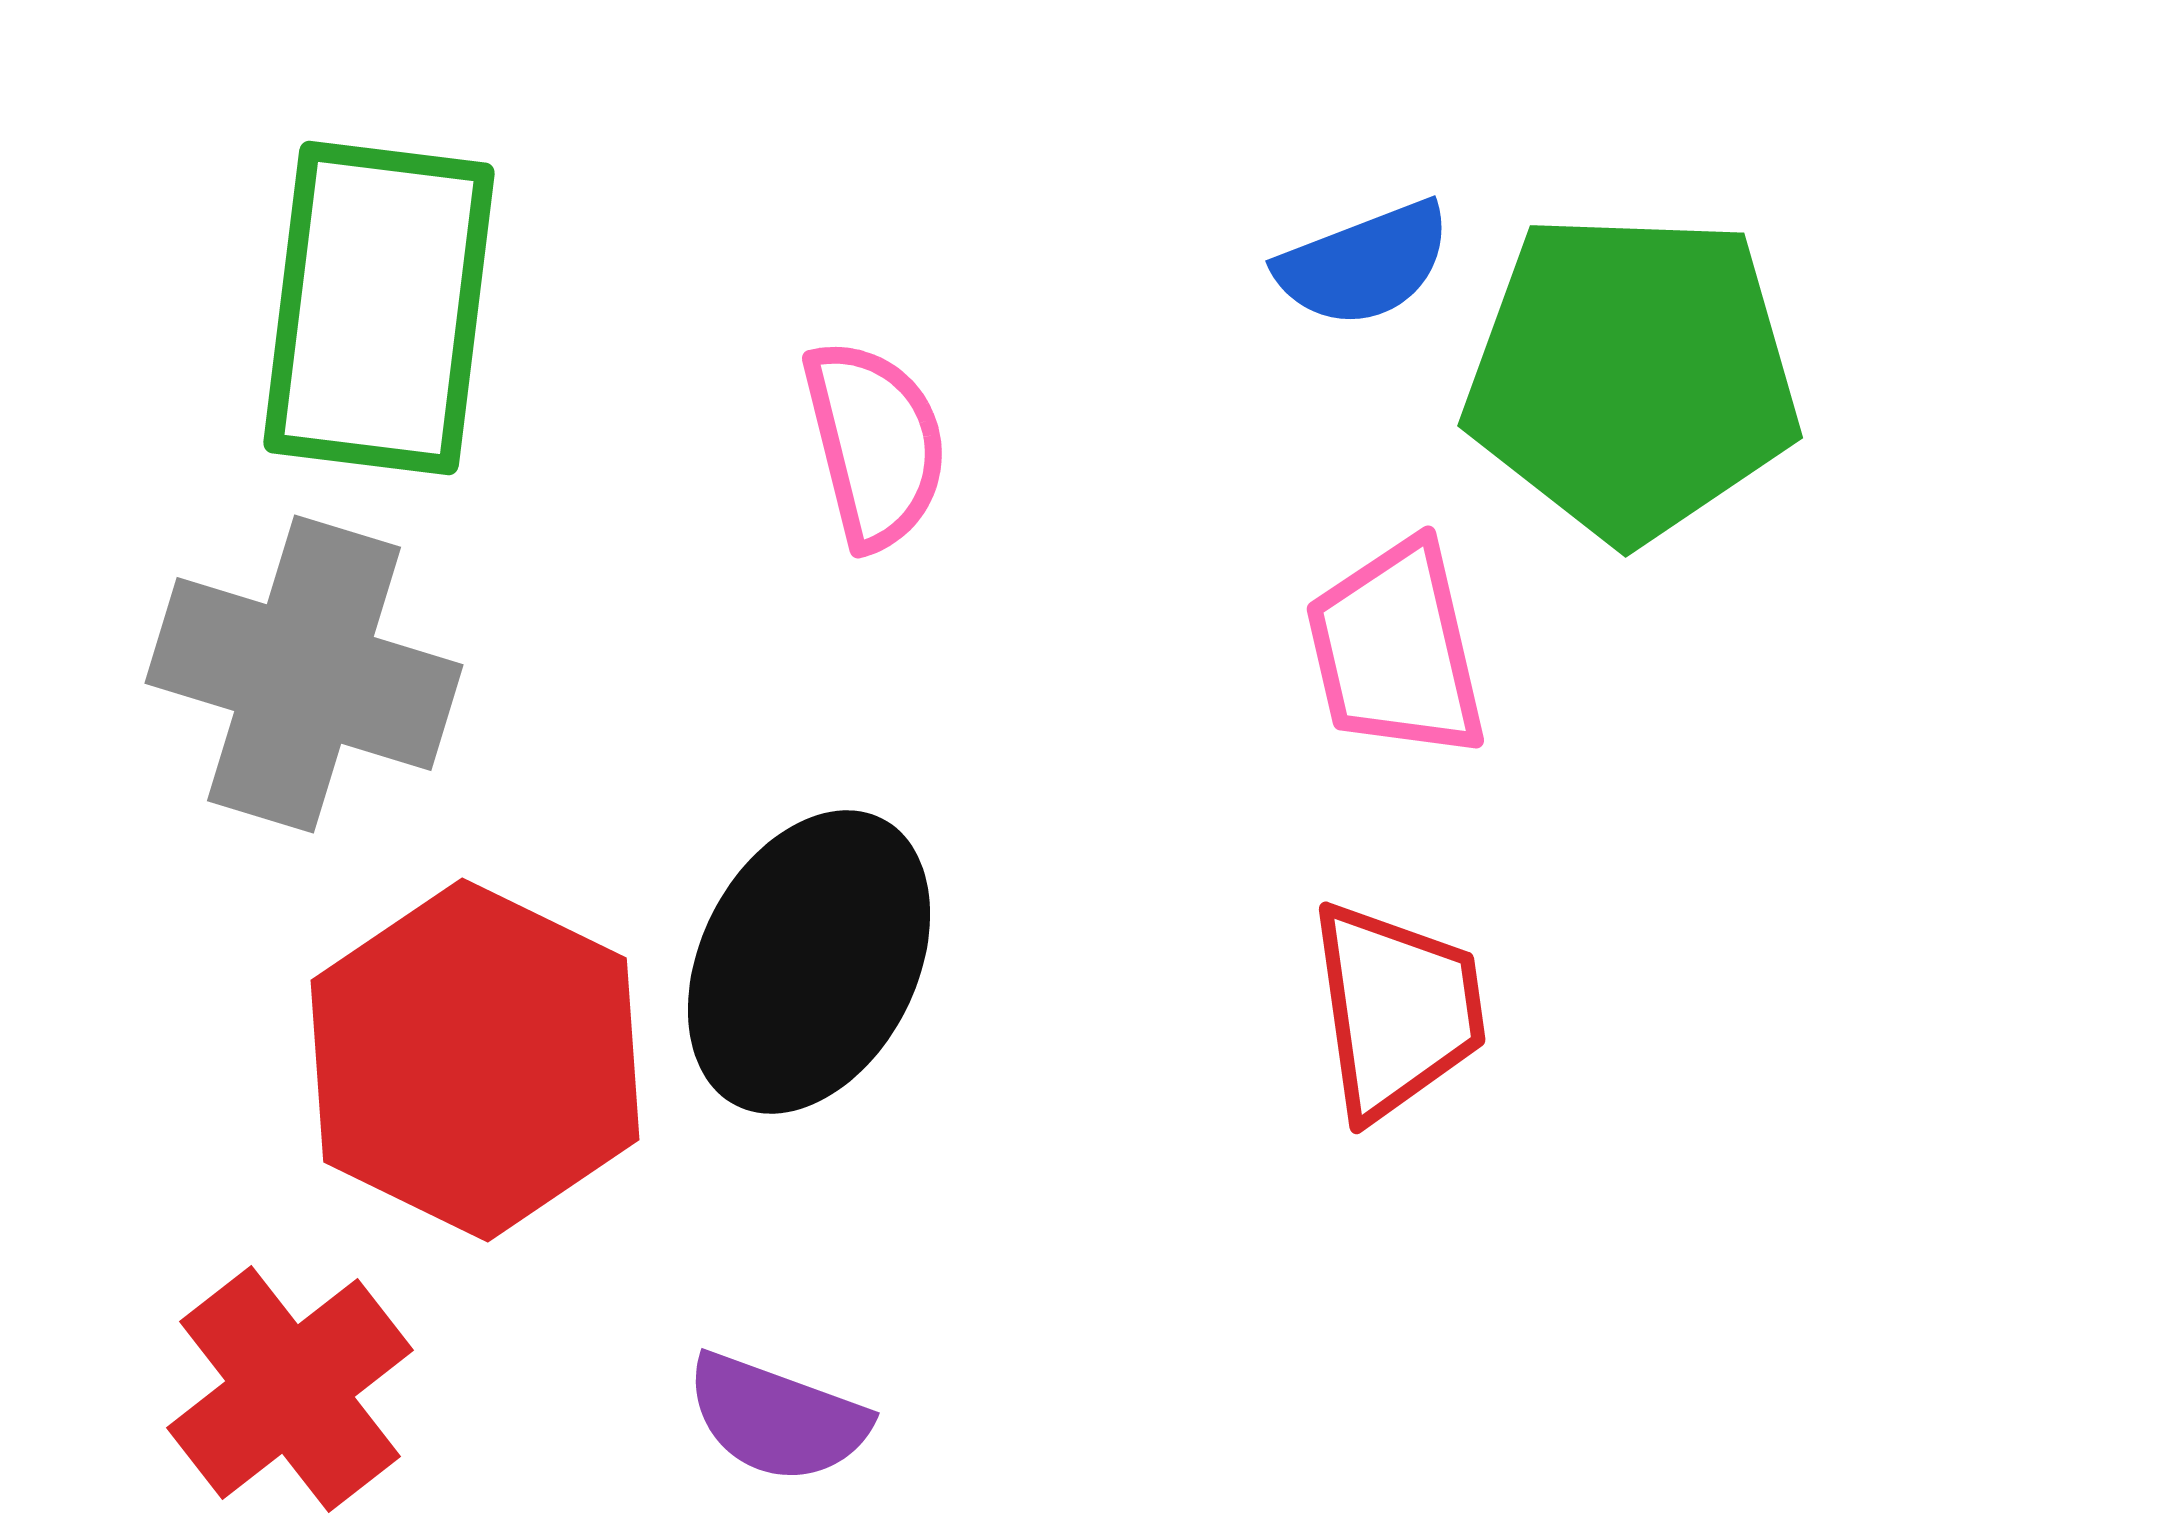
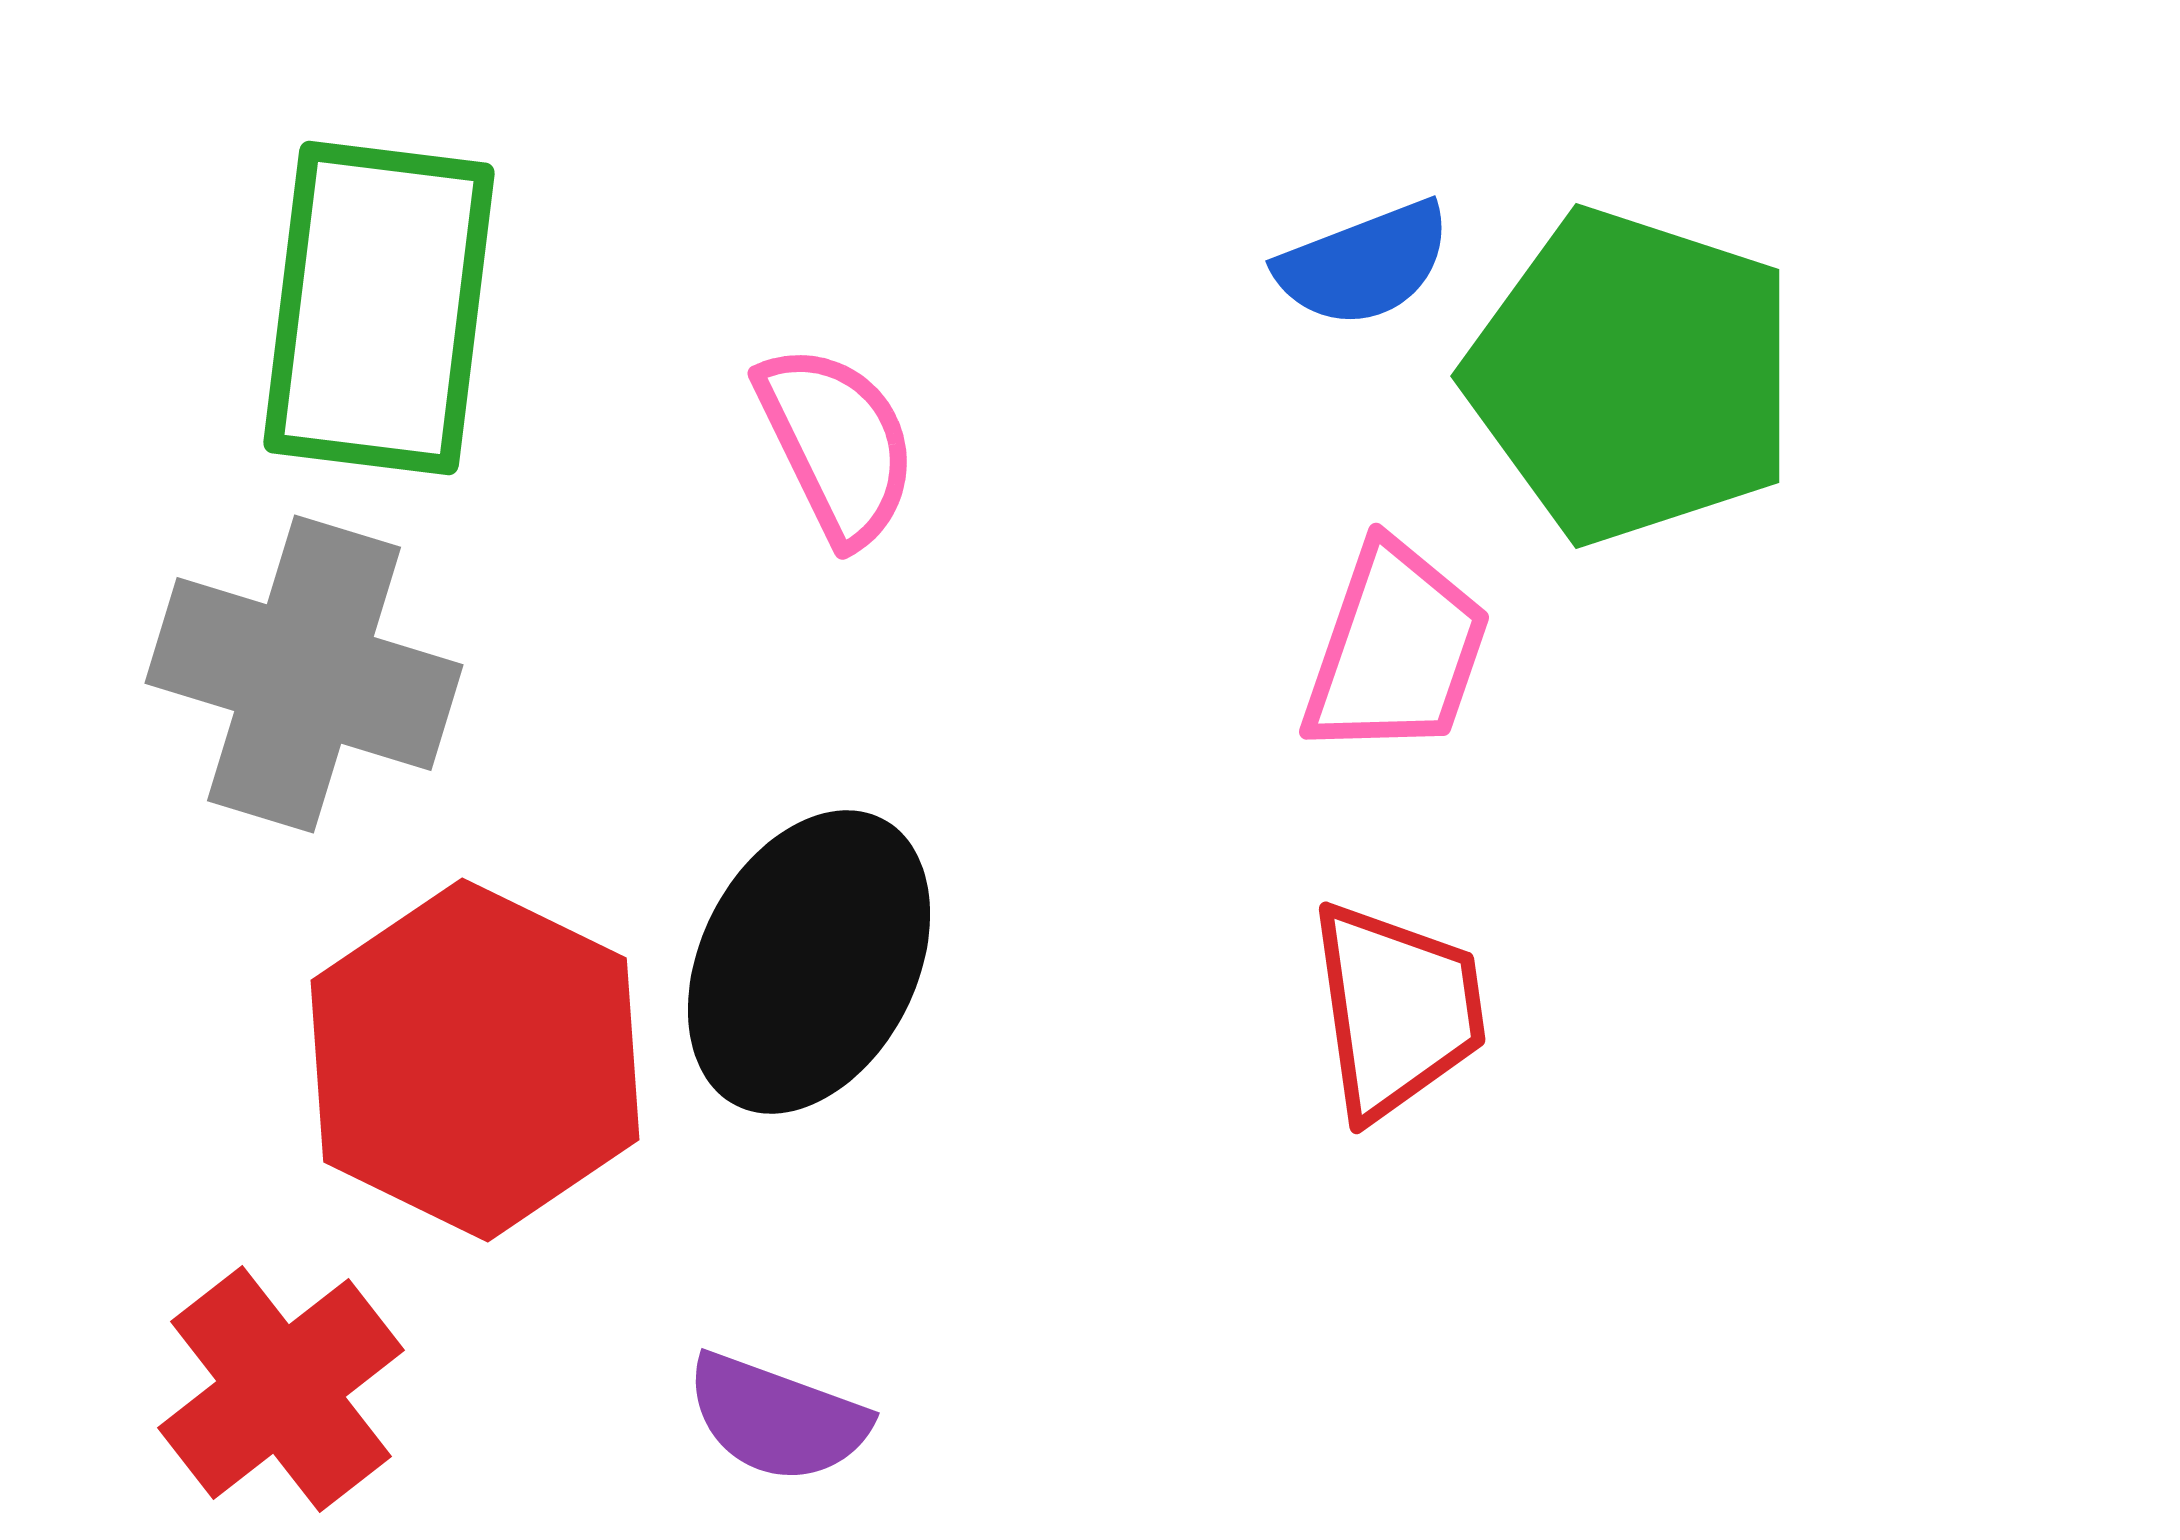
green pentagon: rotated 16 degrees clockwise
pink semicircle: moved 38 px left; rotated 12 degrees counterclockwise
pink trapezoid: rotated 148 degrees counterclockwise
red cross: moved 9 px left
